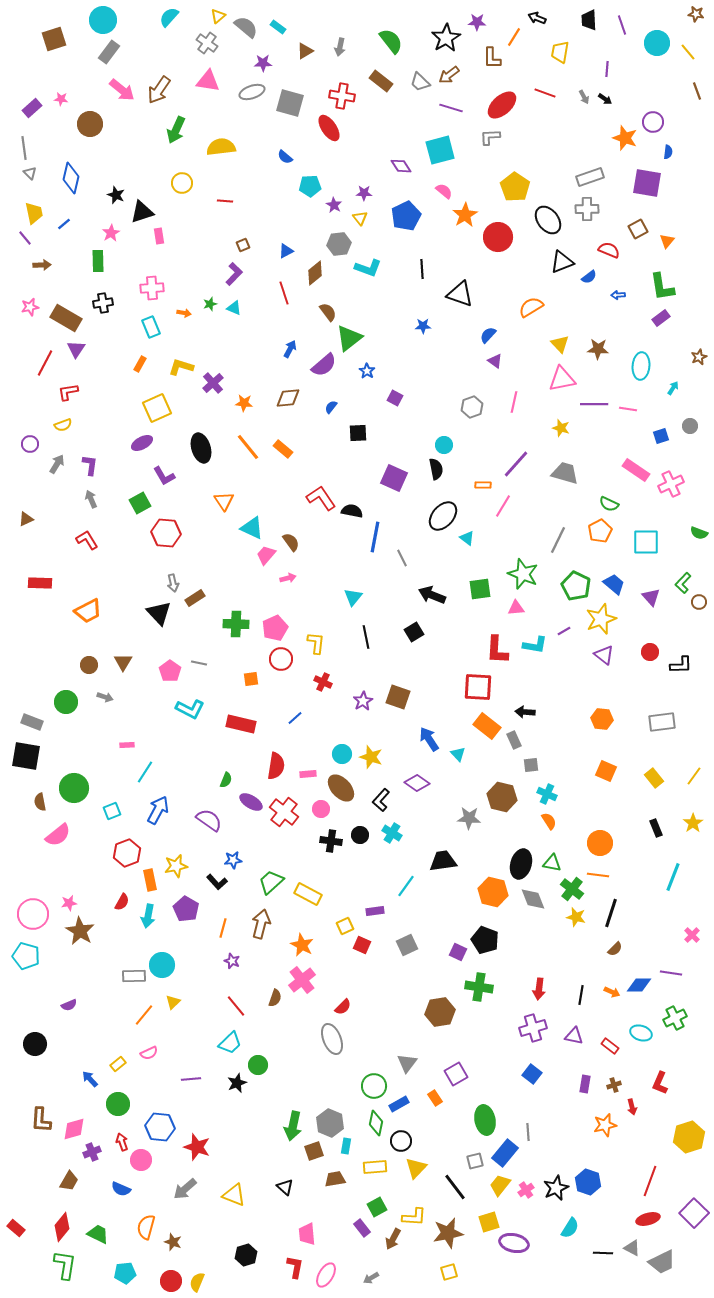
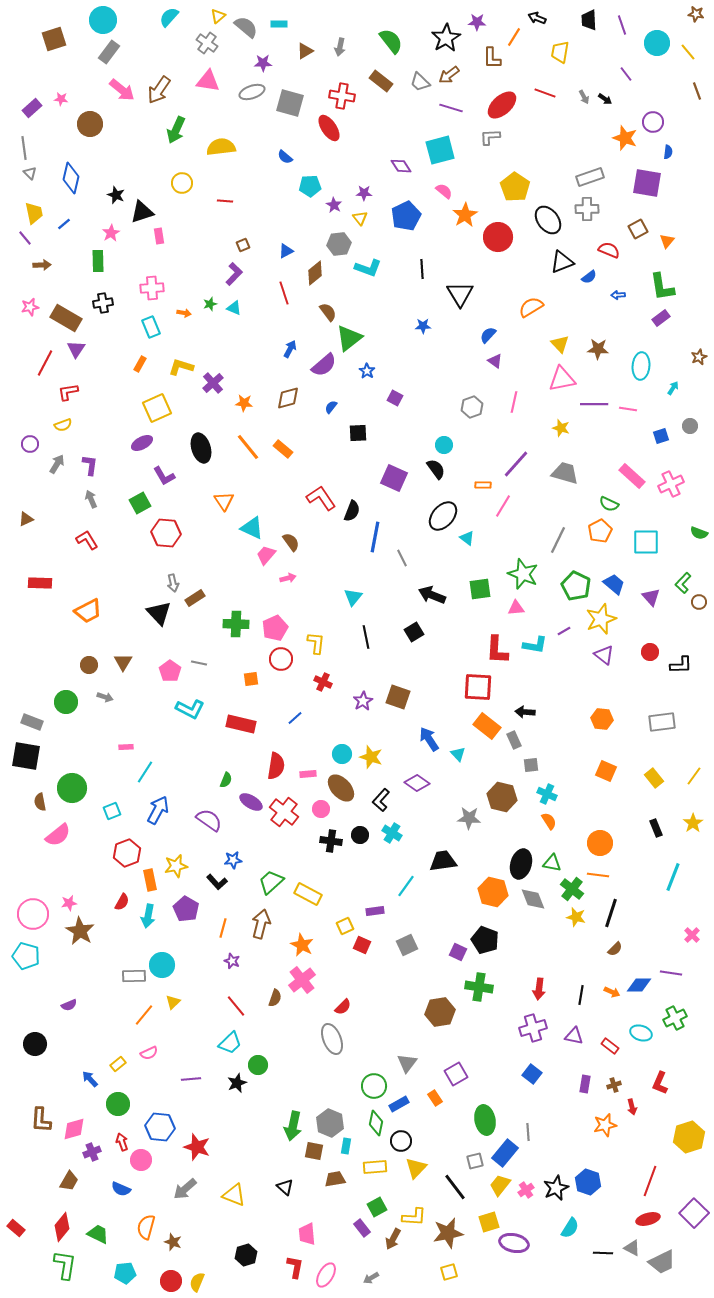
cyan rectangle at (278, 27): moved 1 px right, 3 px up; rotated 35 degrees counterclockwise
purple line at (607, 69): moved 19 px right, 5 px down; rotated 42 degrees counterclockwise
black triangle at (460, 294): rotated 40 degrees clockwise
brown diamond at (288, 398): rotated 10 degrees counterclockwise
black semicircle at (436, 469): rotated 25 degrees counterclockwise
pink rectangle at (636, 470): moved 4 px left, 6 px down; rotated 8 degrees clockwise
black semicircle at (352, 511): rotated 100 degrees clockwise
pink rectangle at (127, 745): moved 1 px left, 2 px down
green circle at (74, 788): moved 2 px left
brown square at (314, 1151): rotated 30 degrees clockwise
